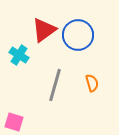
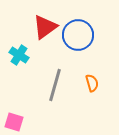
red triangle: moved 1 px right, 3 px up
